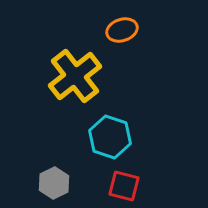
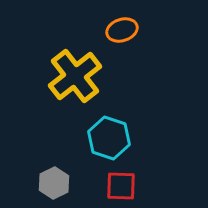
cyan hexagon: moved 1 px left, 1 px down
red square: moved 3 px left; rotated 12 degrees counterclockwise
